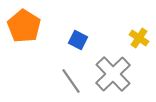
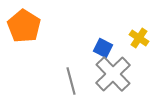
blue square: moved 25 px right, 8 px down
gray line: rotated 20 degrees clockwise
